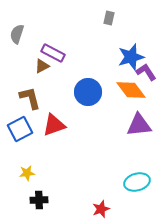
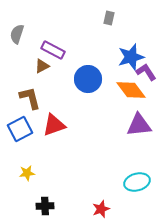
purple rectangle: moved 3 px up
blue circle: moved 13 px up
black cross: moved 6 px right, 6 px down
